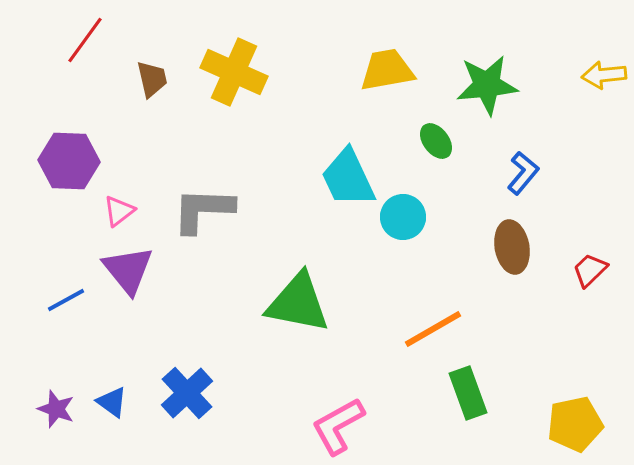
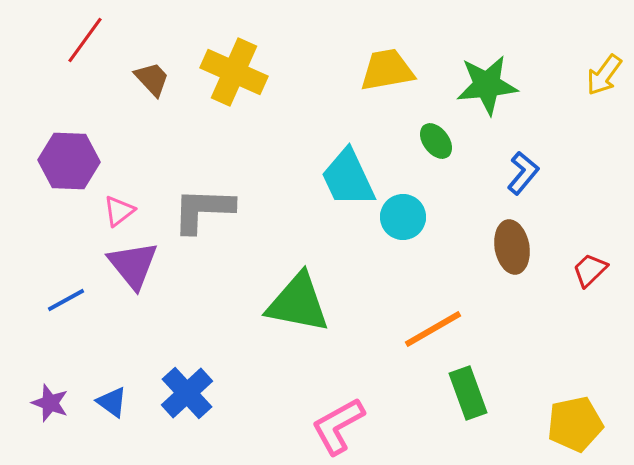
yellow arrow: rotated 48 degrees counterclockwise
brown trapezoid: rotated 30 degrees counterclockwise
purple triangle: moved 5 px right, 5 px up
purple star: moved 6 px left, 6 px up
